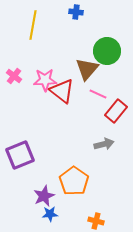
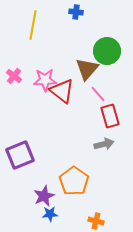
pink line: rotated 24 degrees clockwise
red rectangle: moved 6 px left, 5 px down; rotated 55 degrees counterclockwise
